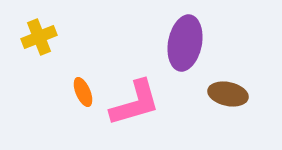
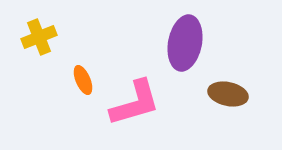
orange ellipse: moved 12 px up
